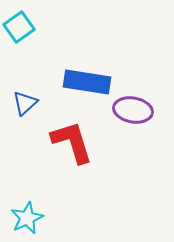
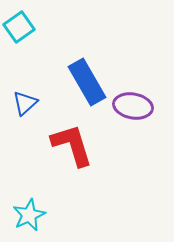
blue rectangle: rotated 51 degrees clockwise
purple ellipse: moved 4 px up
red L-shape: moved 3 px down
cyan star: moved 2 px right, 3 px up
